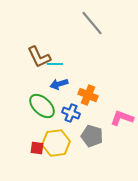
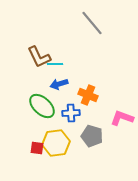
blue cross: rotated 24 degrees counterclockwise
